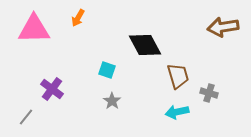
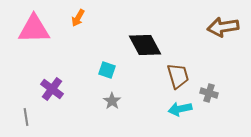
cyan arrow: moved 3 px right, 3 px up
gray line: rotated 48 degrees counterclockwise
